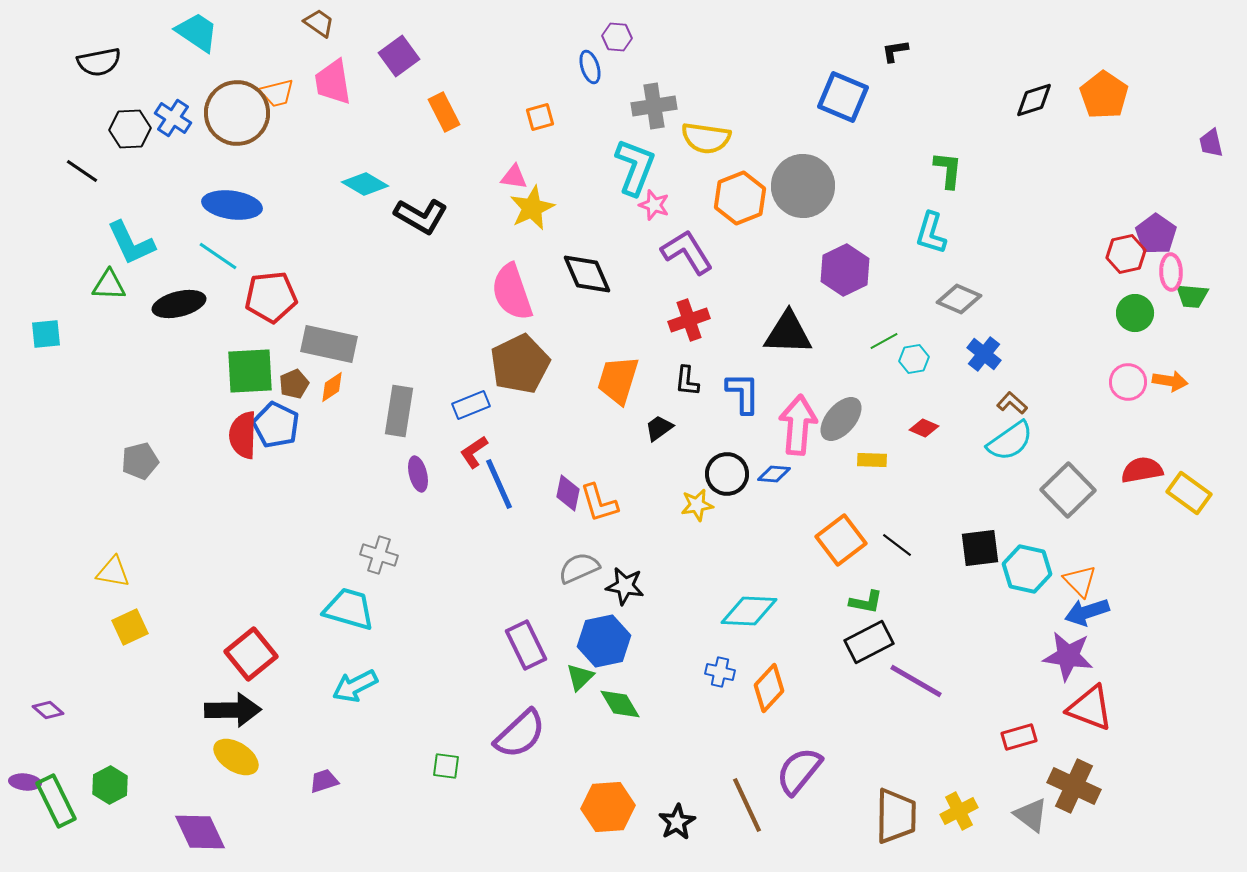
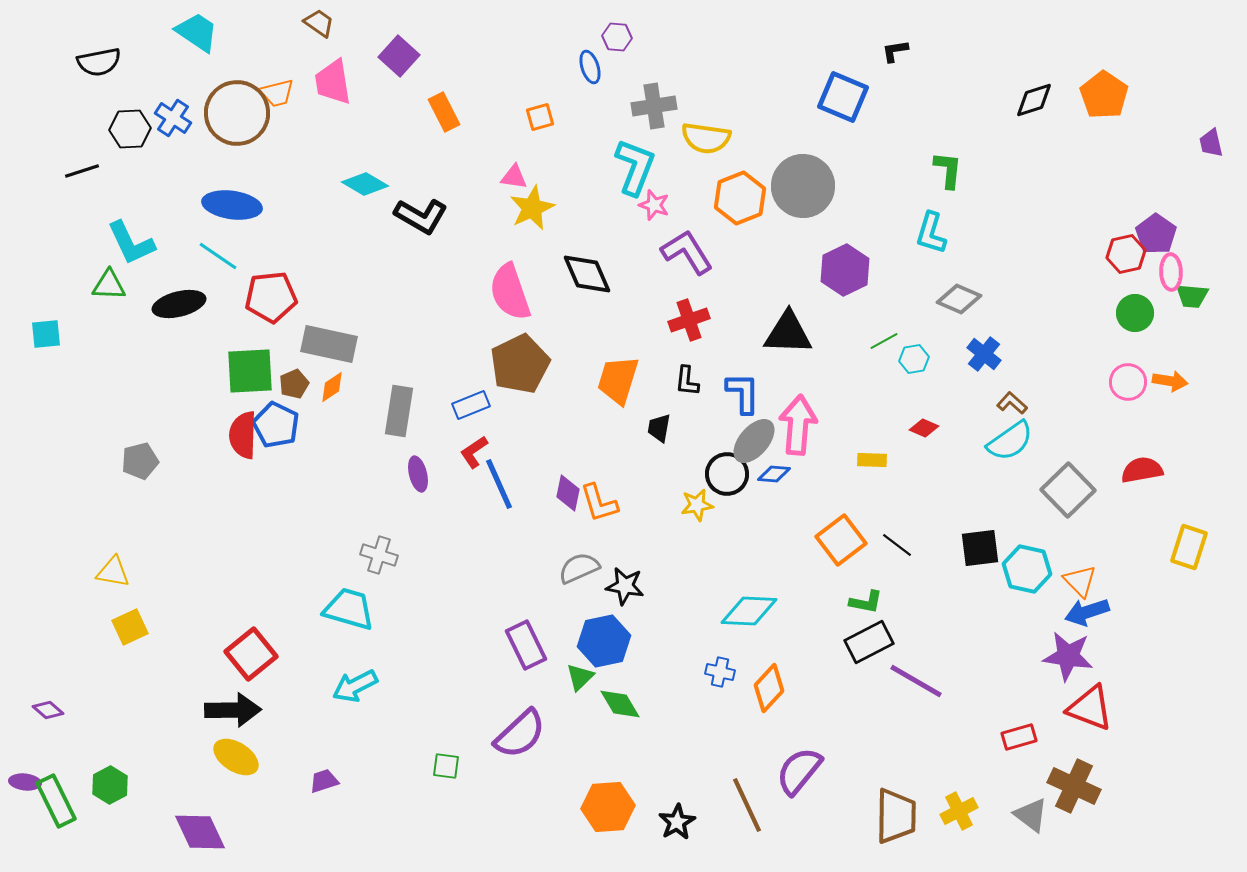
purple square at (399, 56): rotated 12 degrees counterclockwise
black line at (82, 171): rotated 52 degrees counterclockwise
pink semicircle at (512, 292): moved 2 px left
gray ellipse at (841, 419): moved 87 px left, 22 px down
black trapezoid at (659, 428): rotated 44 degrees counterclockwise
yellow rectangle at (1189, 493): moved 54 px down; rotated 72 degrees clockwise
